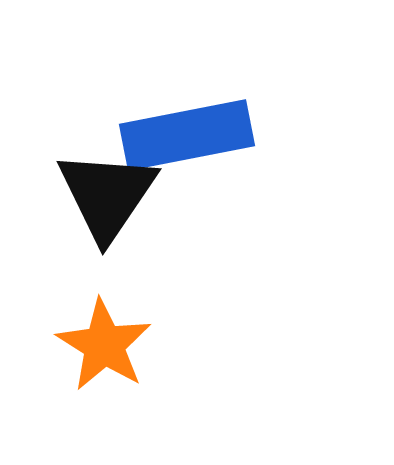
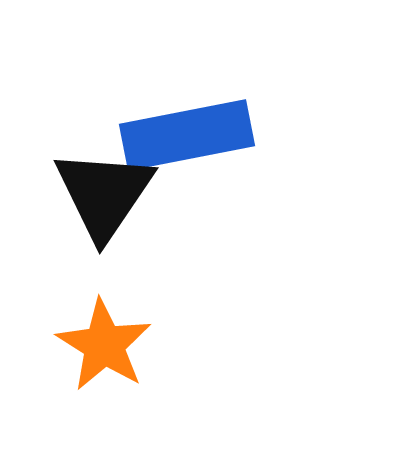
black triangle: moved 3 px left, 1 px up
